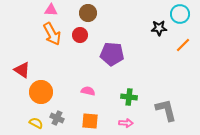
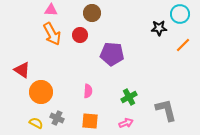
brown circle: moved 4 px right
pink semicircle: rotated 80 degrees clockwise
green cross: rotated 35 degrees counterclockwise
pink arrow: rotated 24 degrees counterclockwise
